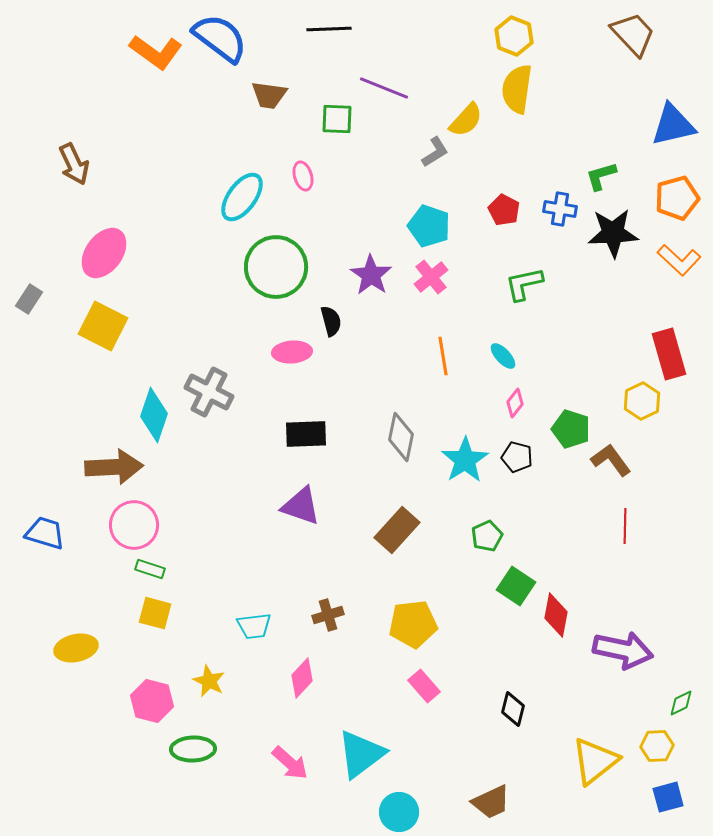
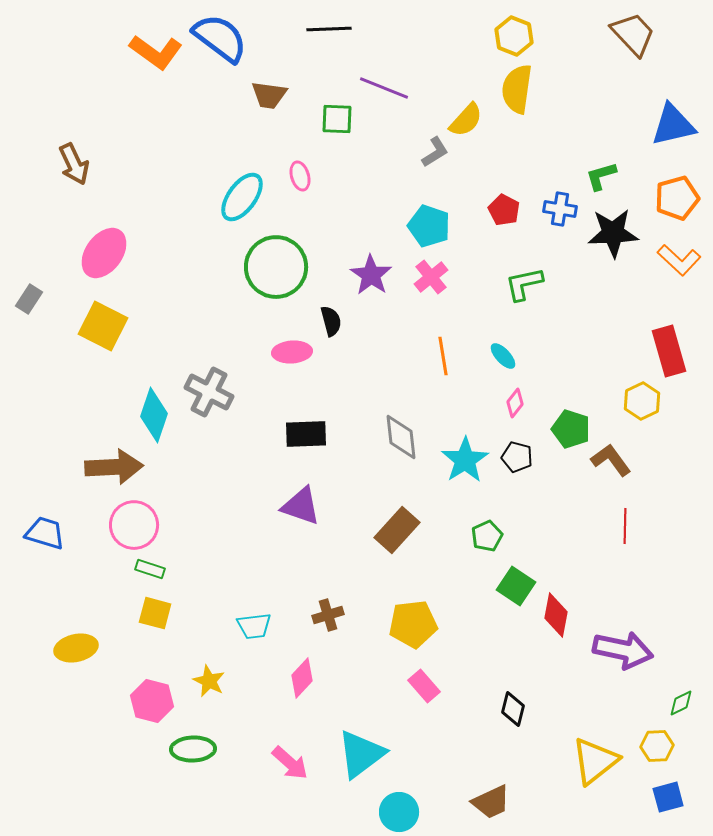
pink ellipse at (303, 176): moved 3 px left
red rectangle at (669, 354): moved 3 px up
gray diamond at (401, 437): rotated 18 degrees counterclockwise
